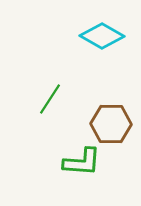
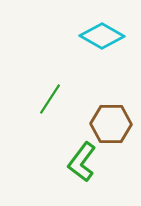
green L-shape: rotated 123 degrees clockwise
